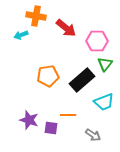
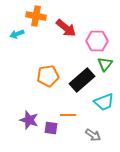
cyan arrow: moved 4 px left, 1 px up
